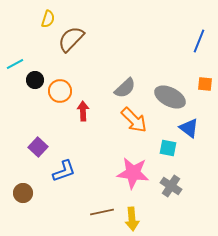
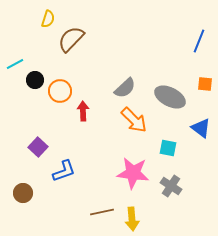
blue triangle: moved 12 px right
